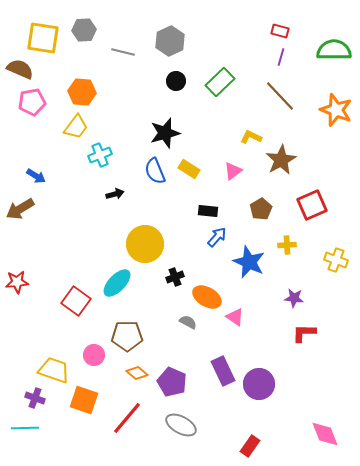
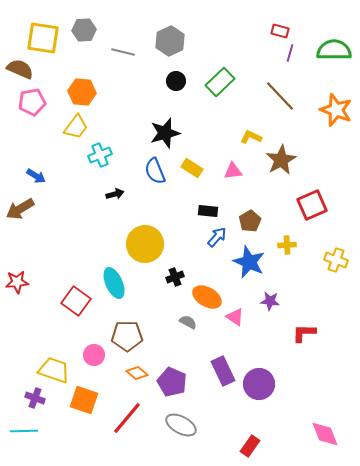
purple line at (281, 57): moved 9 px right, 4 px up
yellow rectangle at (189, 169): moved 3 px right, 1 px up
pink triangle at (233, 171): rotated 30 degrees clockwise
brown pentagon at (261, 209): moved 11 px left, 12 px down
cyan ellipse at (117, 283): moved 3 px left; rotated 68 degrees counterclockwise
purple star at (294, 298): moved 24 px left, 3 px down
cyan line at (25, 428): moved 1 px left, 3 px down
